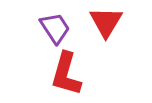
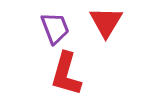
purple trapezoid: rotated 12 degrees clockwise
